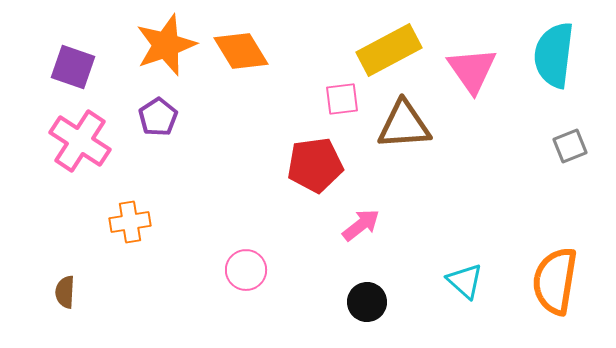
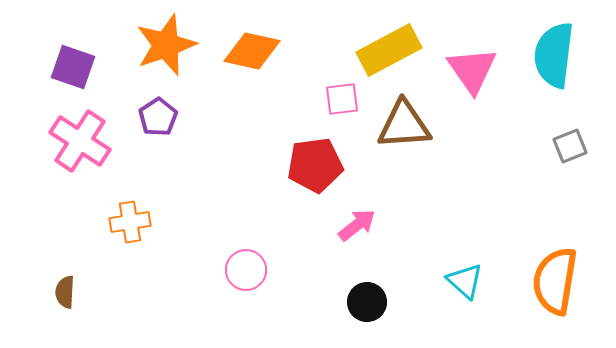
orange diamond: moved 11 px right; rotated 46 degrees counterclockwise
pink arrow: moved 4 px left
